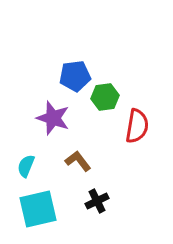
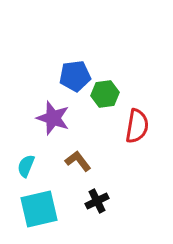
green hexagon: moved 3 px up
cyan square: moved 1 px right
